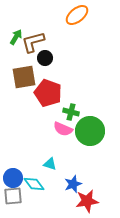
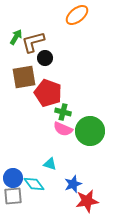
green cross: moved 8 px left
